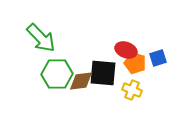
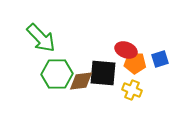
blue square: moved 2 px right, 1 px down
orange pentagon: rotated 15 degrees counterclockwise
